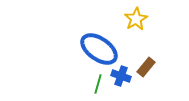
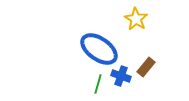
yellow star: rotated 10 degrees counterclockwise
